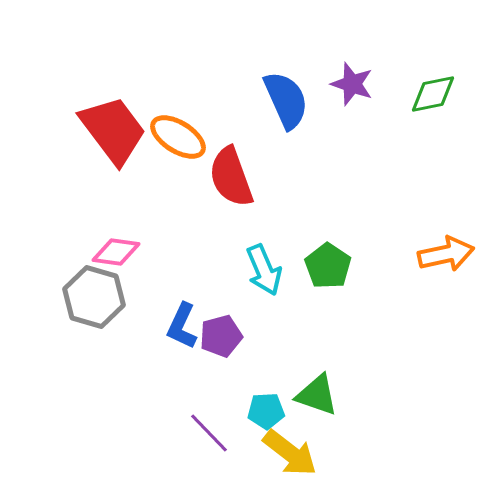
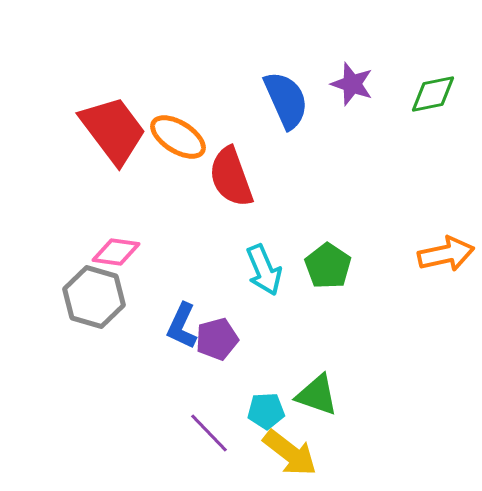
purple pentagon: moved 4 px left, 3 px down
